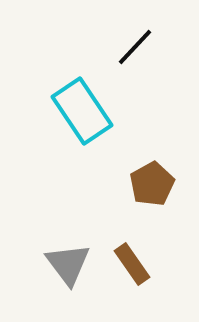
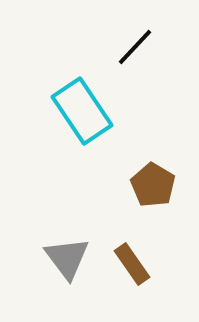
brown pentagon: moved 1 px right, 1 px down; rotated 12 degrees counterclockwise
gray triangle: moved 1 px left, 6 px up
